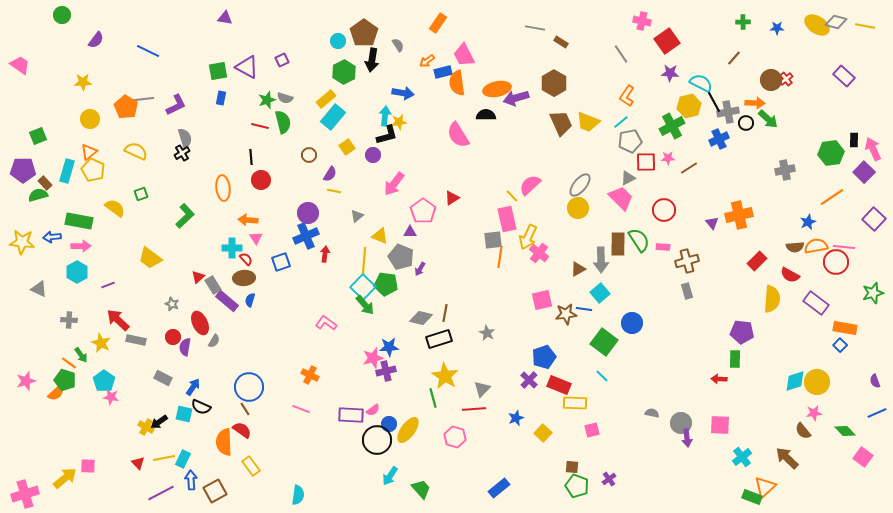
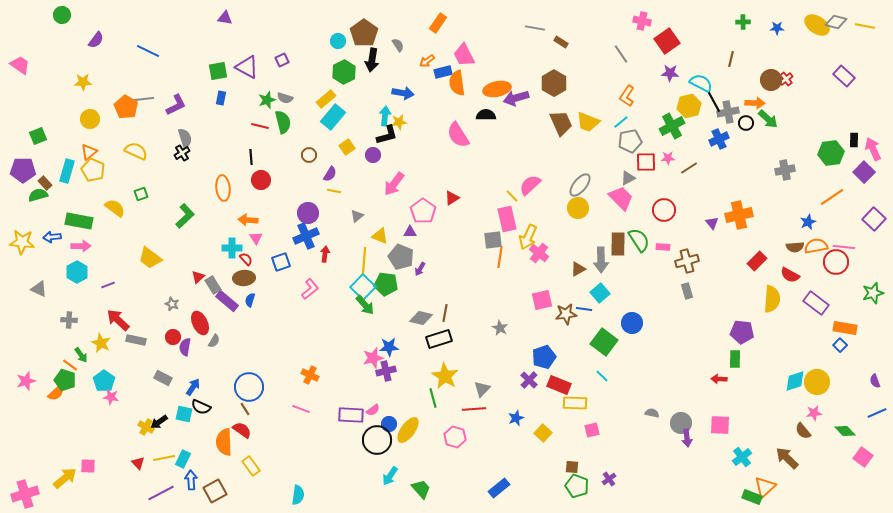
brown line at (734, 58): moved 3 px left, 1 px down; rotated 28 degrees counterclockwise
pink L-shape at (326, 323): moved 16 px left, 34 px up; rotated 105 degrees clockwise
gray star at (487, 333): moved 13 px right, 5 px up
orange line at (69, 363): moved 1 px right, 2 px down
